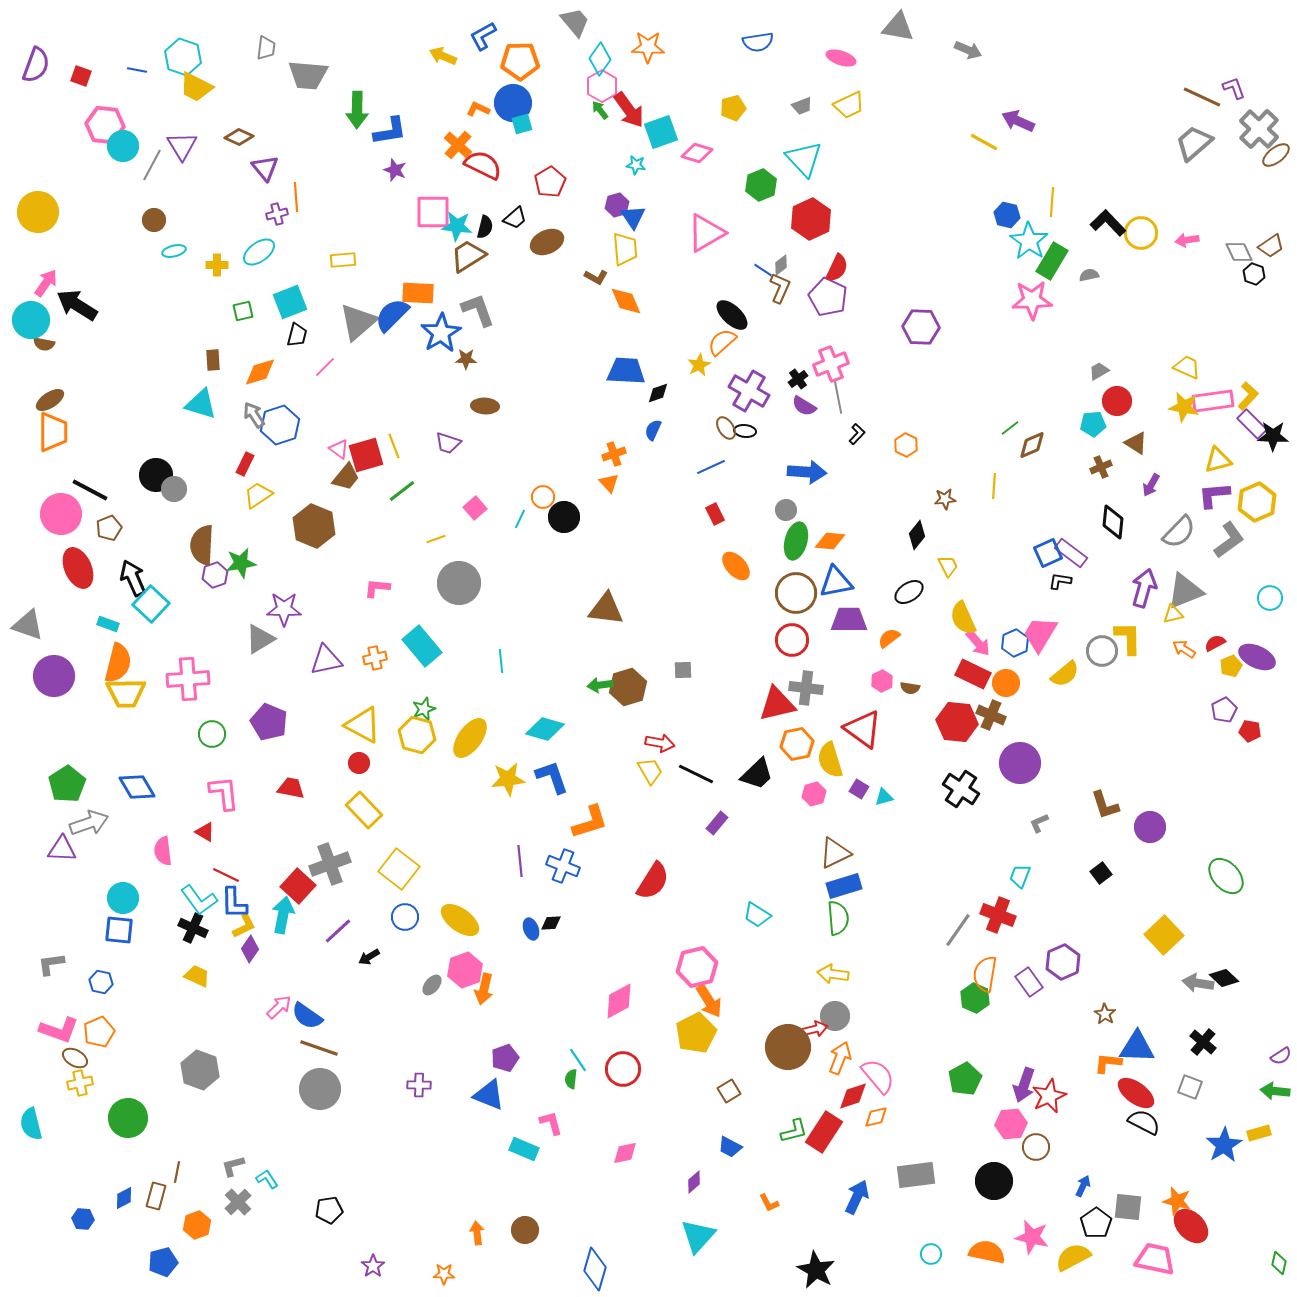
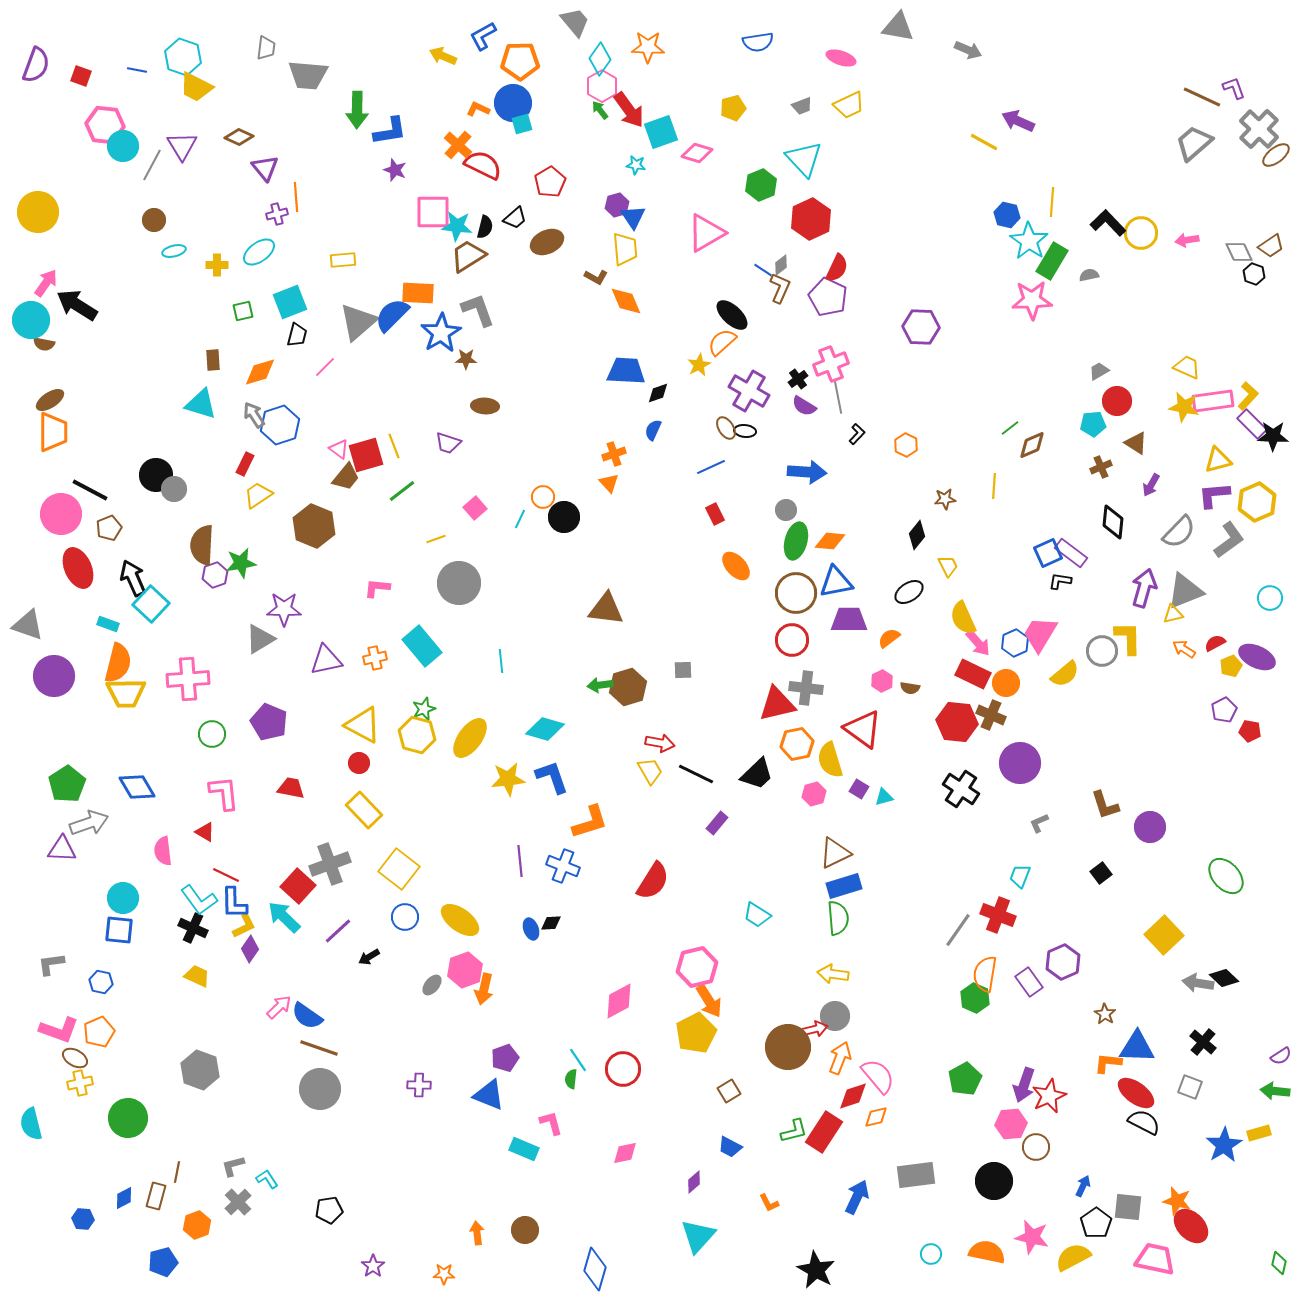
cyan arrow at (283, 915): moved 1 px right, 2 px down; rotated 57 degrees counterclockwise
